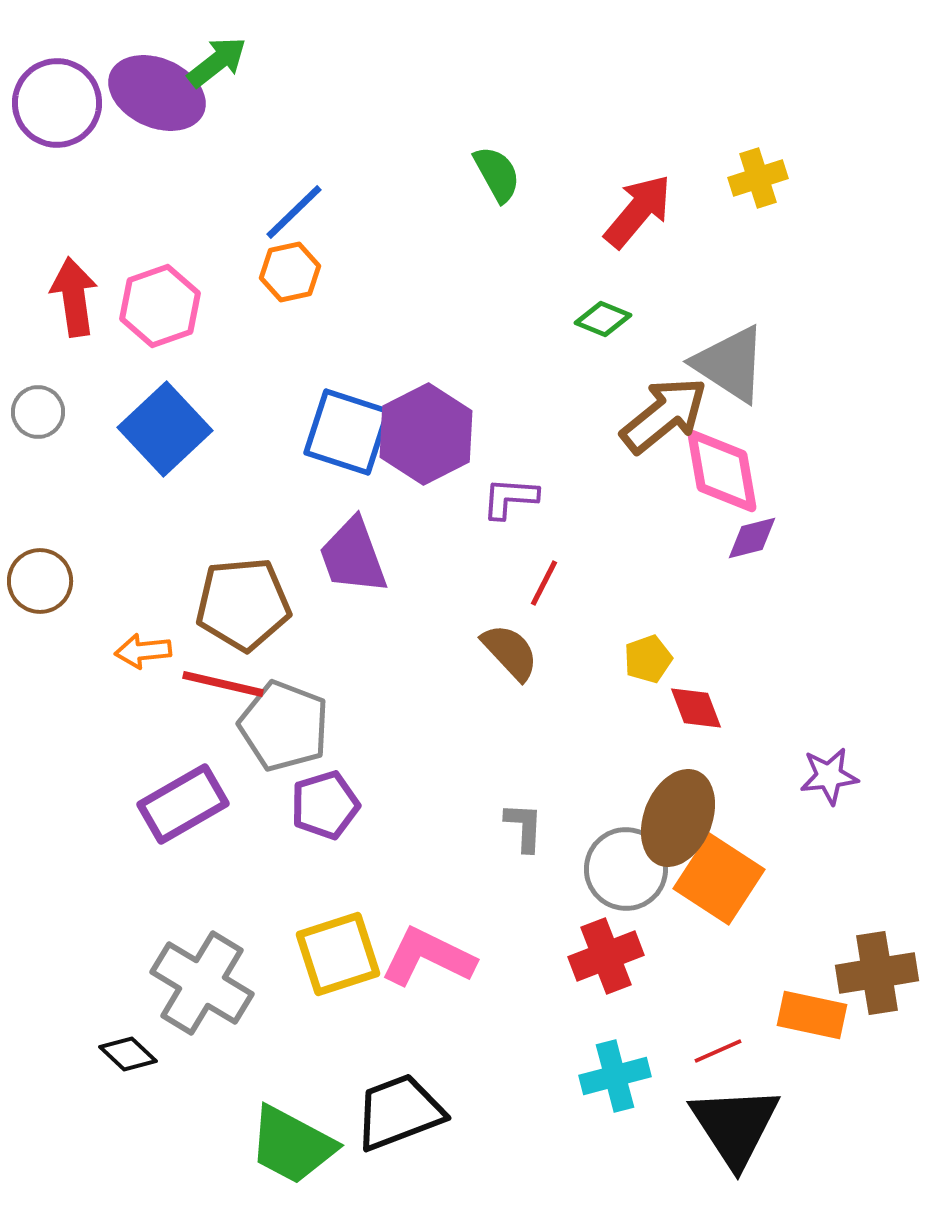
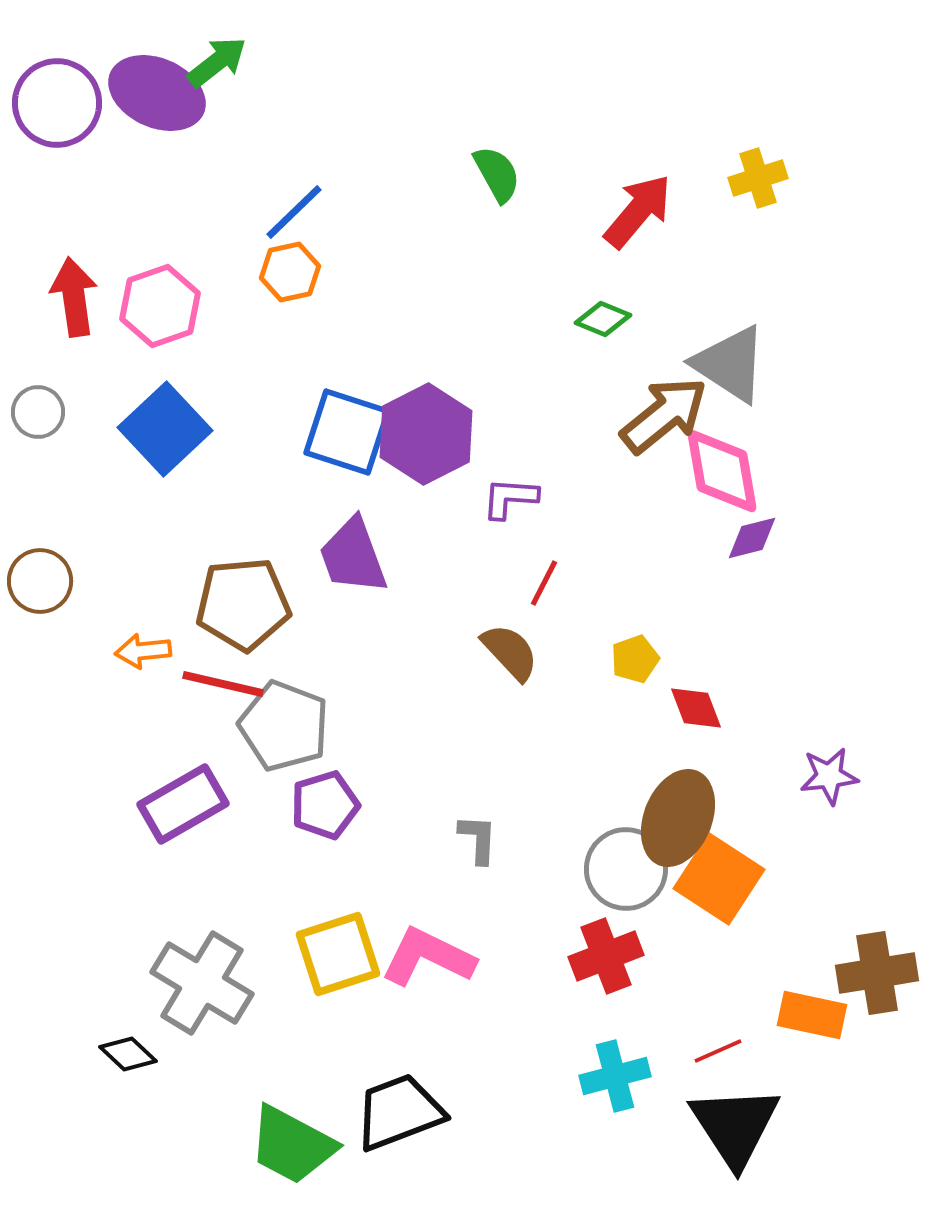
yellow pentagon at (648, 659): moved 13 px left
gray L-shape at (524, 827): moved 46 px left, 12 px down
